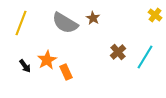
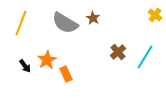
orange rectangle: moved 2 px down
